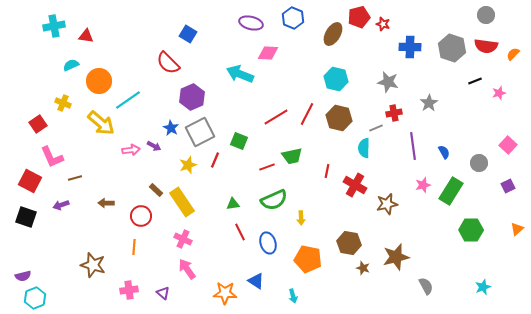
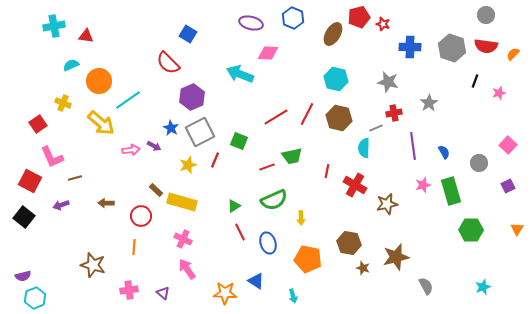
black line at (475, 81): rotated 48 degrees counterclockwise
green rectangle at (451, 191): rotated 48 degrees counterclockwise
yellow rectangle at (182, 202): rotated 40 degrees counterclockwise
green triangle at (233, 204): moved 1 px right, 2 px down; rotated 24 degrees counterclockwise
black square at (26, 217): moved 2 px left; rotated 20 degrees clockwise
orange triangle at (517, 229): rotated 16 degrees counterclockwise
